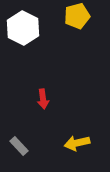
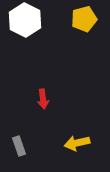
yellow pentagon: moved 7 px right, 3 px down
white hexagon: moved 2 px right, 8 px up
gray rectangle: rotated 24 degrees clockwise
